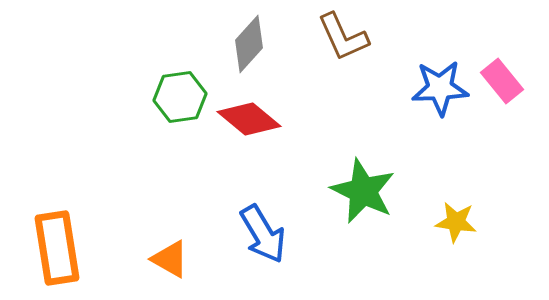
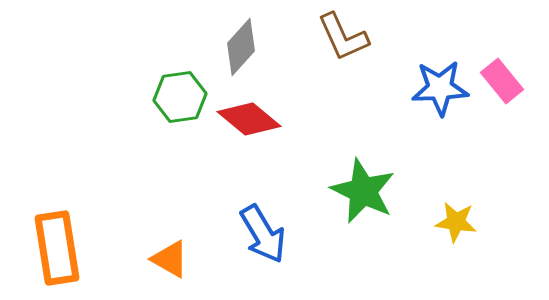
gray diamond: moved 8 px left, 3 px down
